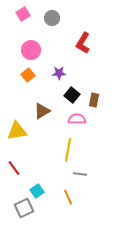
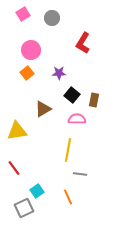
orange square: moved 1 px left, 2 px up
brown triangle: moved 1 px right, 2 px up
